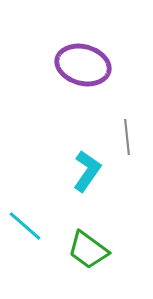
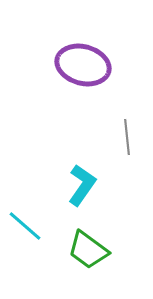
cyan L-shape: moved 5 px left, 14 px down
